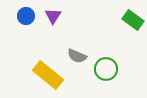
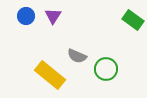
yellow rectangle: moved 2 px right
